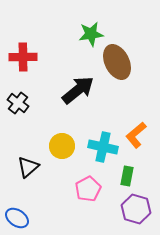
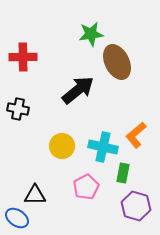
black cross: moved 6 px down; rotated 25 degrees counterclockwise
black triangle: moved 7 px right, 28 px down; rotated 40 degrees clockwise
green rectangle: moved 4 px left, 3 px up
pink pentagon: moved 2 px left, 2 px up
purple hexagon: moved 3 px up
